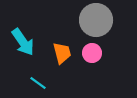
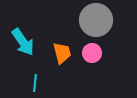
cyan line: moved 3 px left; rotated 60 degrees clockwise
